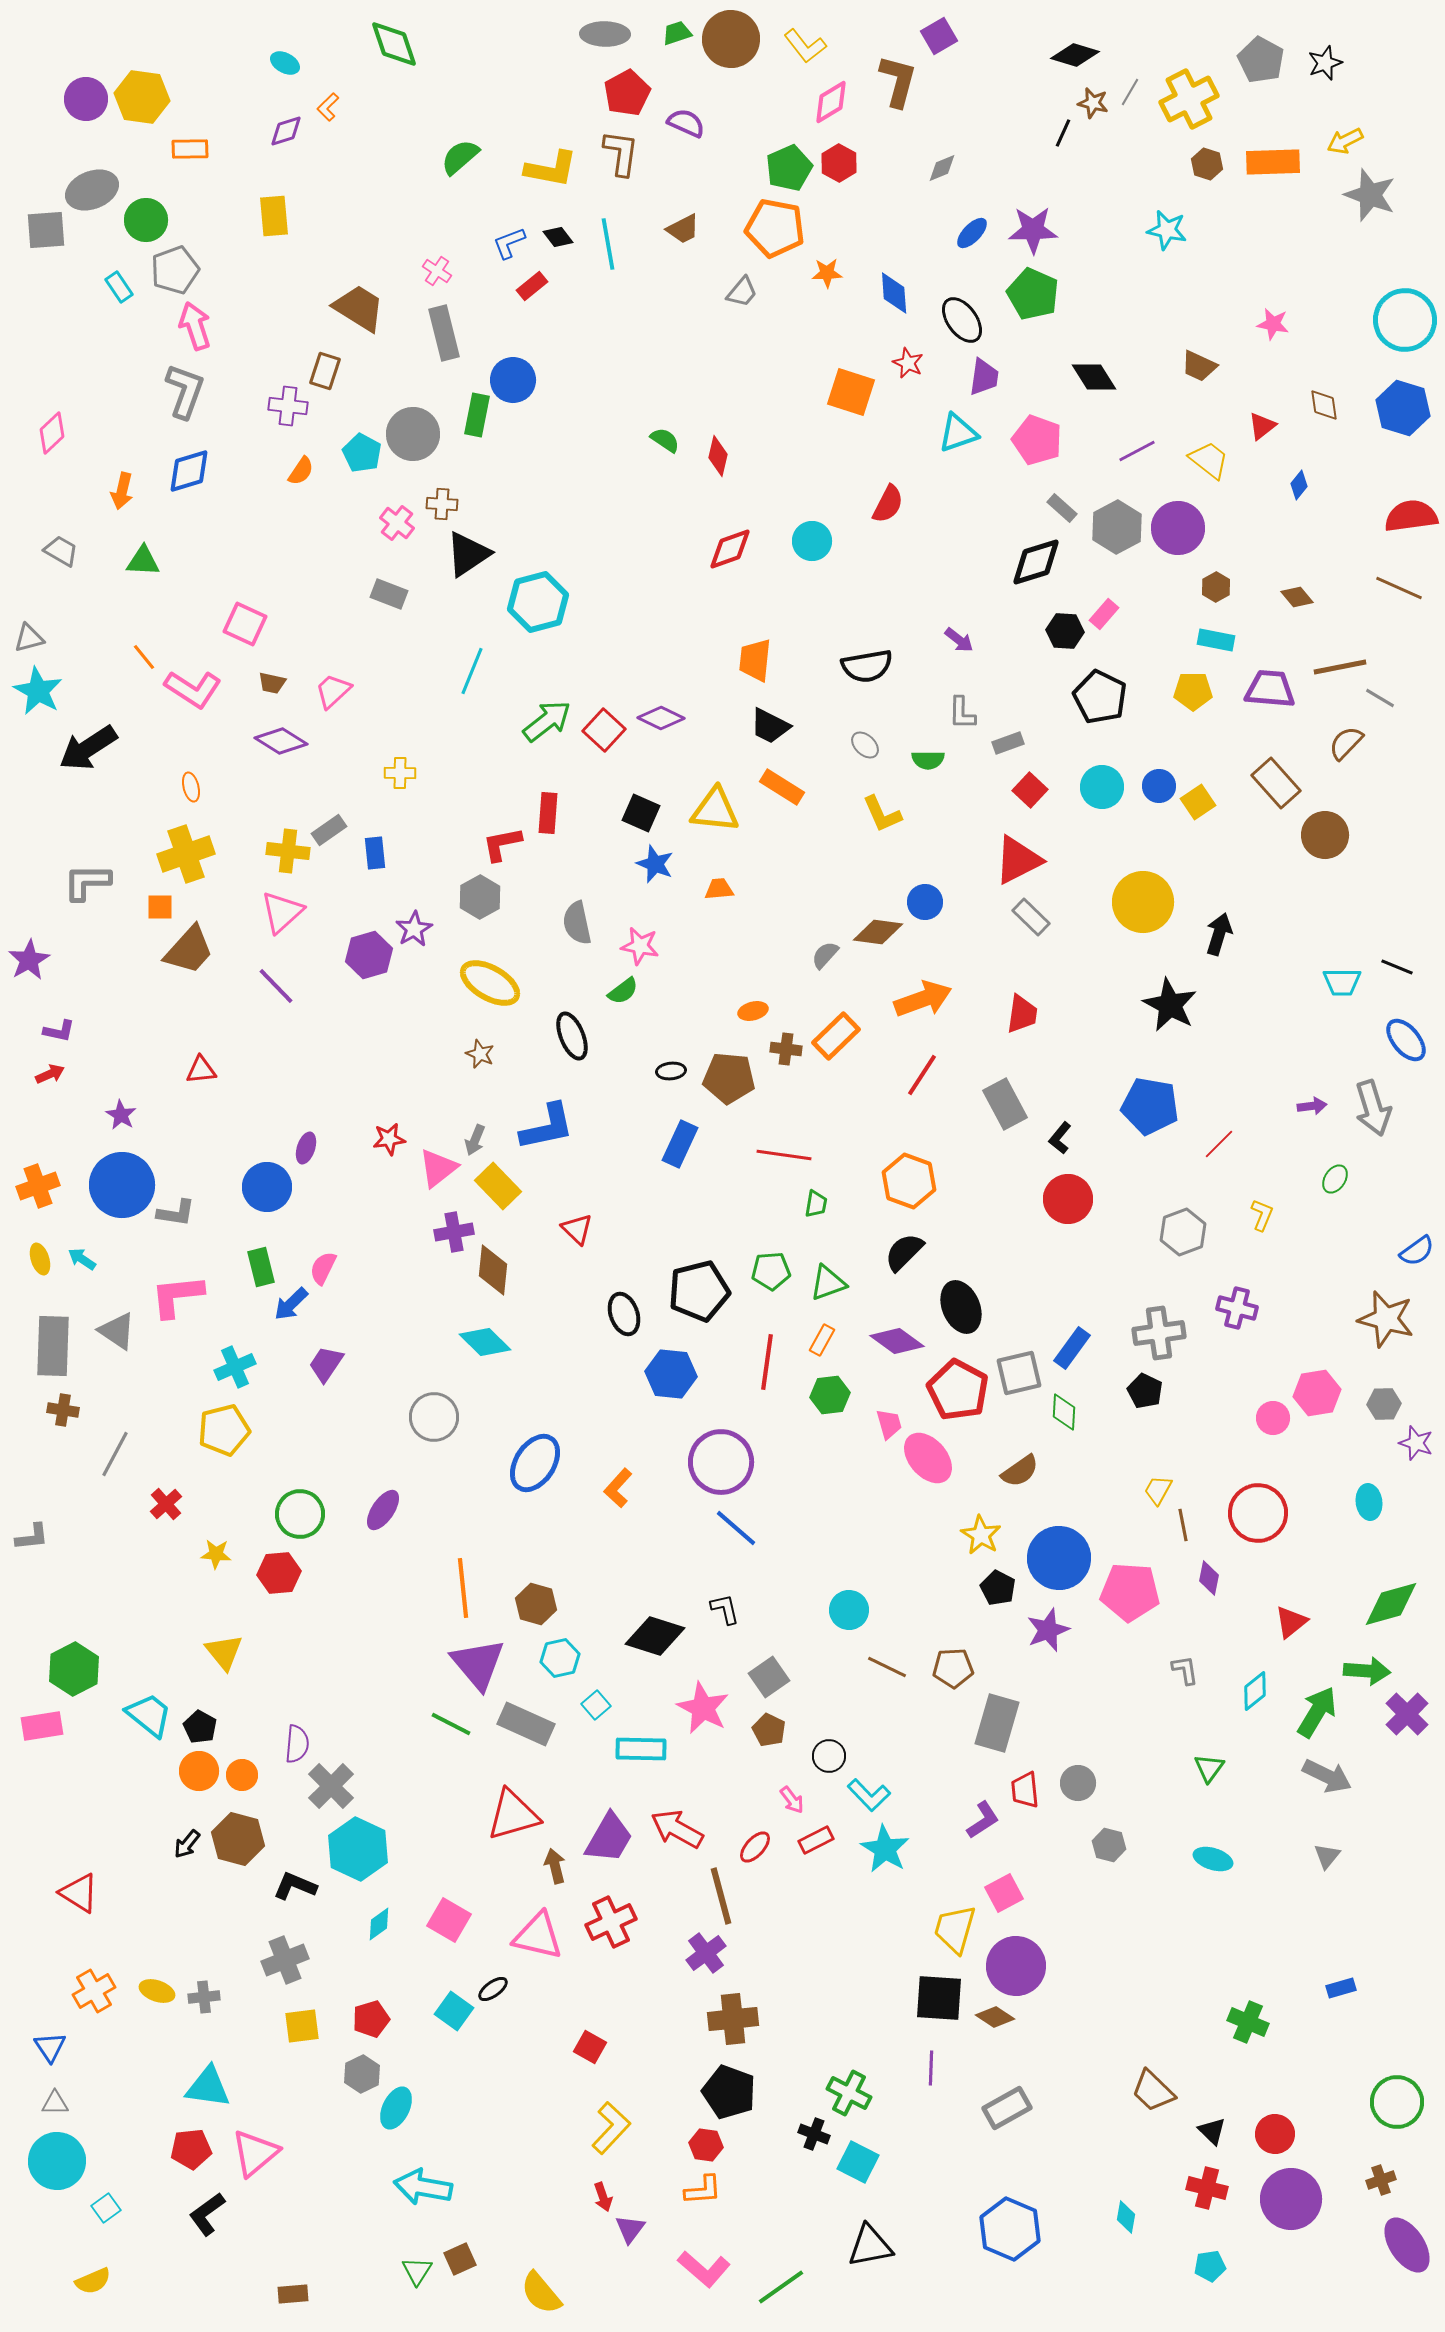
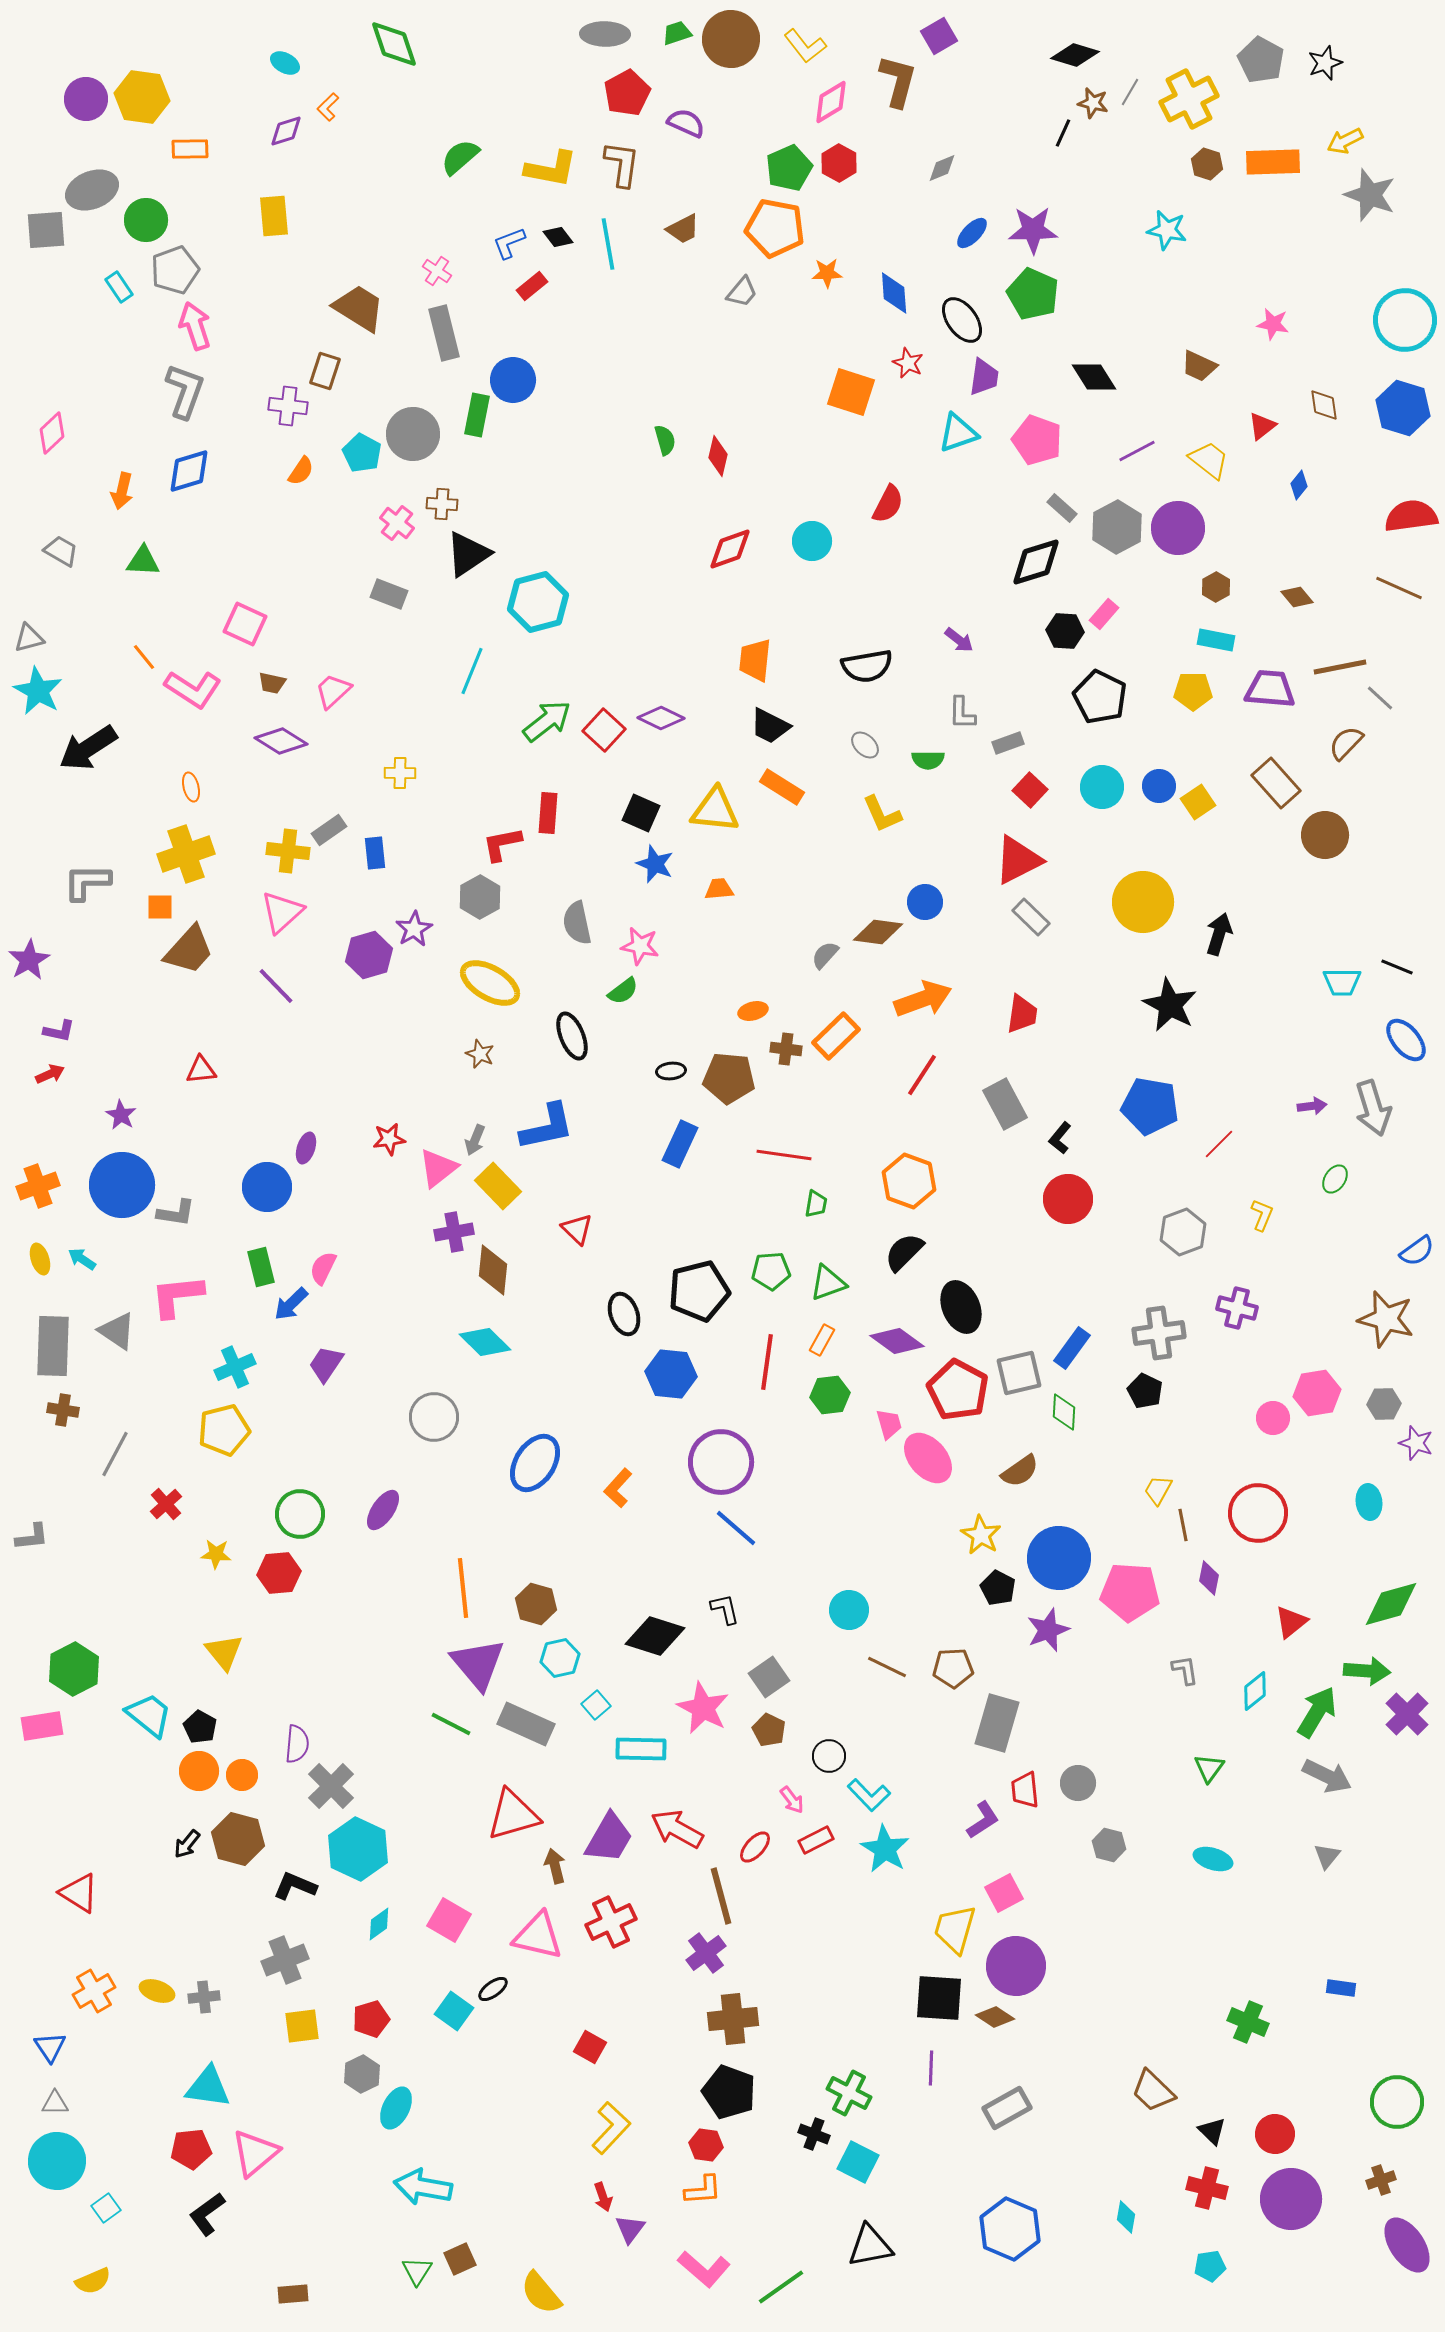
brown L-shape at (621, 153): moved 1 px right, 11 px down
green semicircle at (665, 440): rotated 40 degrees clockwise
gray line at (1380, 698): rotated 12 degrees clockwise
blue rectangle at (1341, 1988): rotated 24 degrees clockwise
